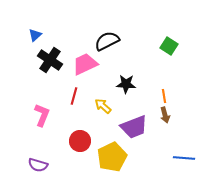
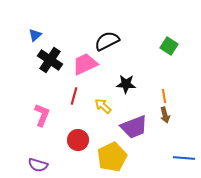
red circle: moved 2 px left, 1 px up
